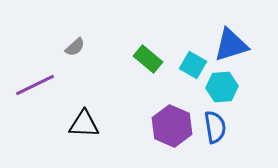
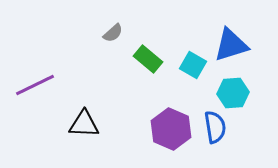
gray semicircle: moved 38 px right, 14 px up
cyan hexagon: moved 11 px right, 6 px down
purple hexagon: moved 1 px left, 3 px down
